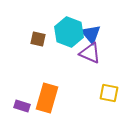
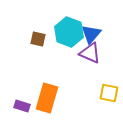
blue triangle: rotated 20 degrees clockwise
